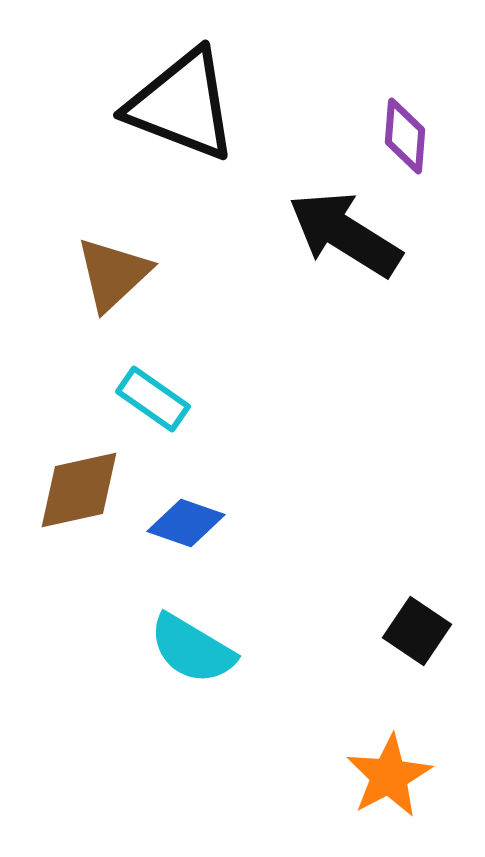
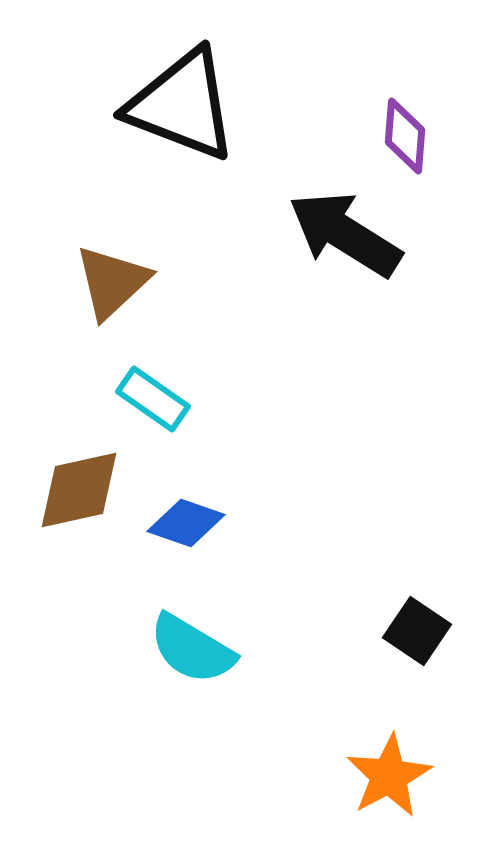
brown triangle: moved 1 px left, 8 px down
